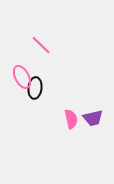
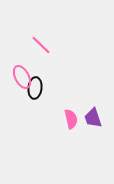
purple trapezoid: rotated 85 degrees clockwise
